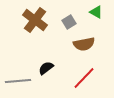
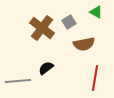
brown cross: moved 7 px right, 8 px down
red line: moved 11 px right; rotated 35 degrees counterclockwise
